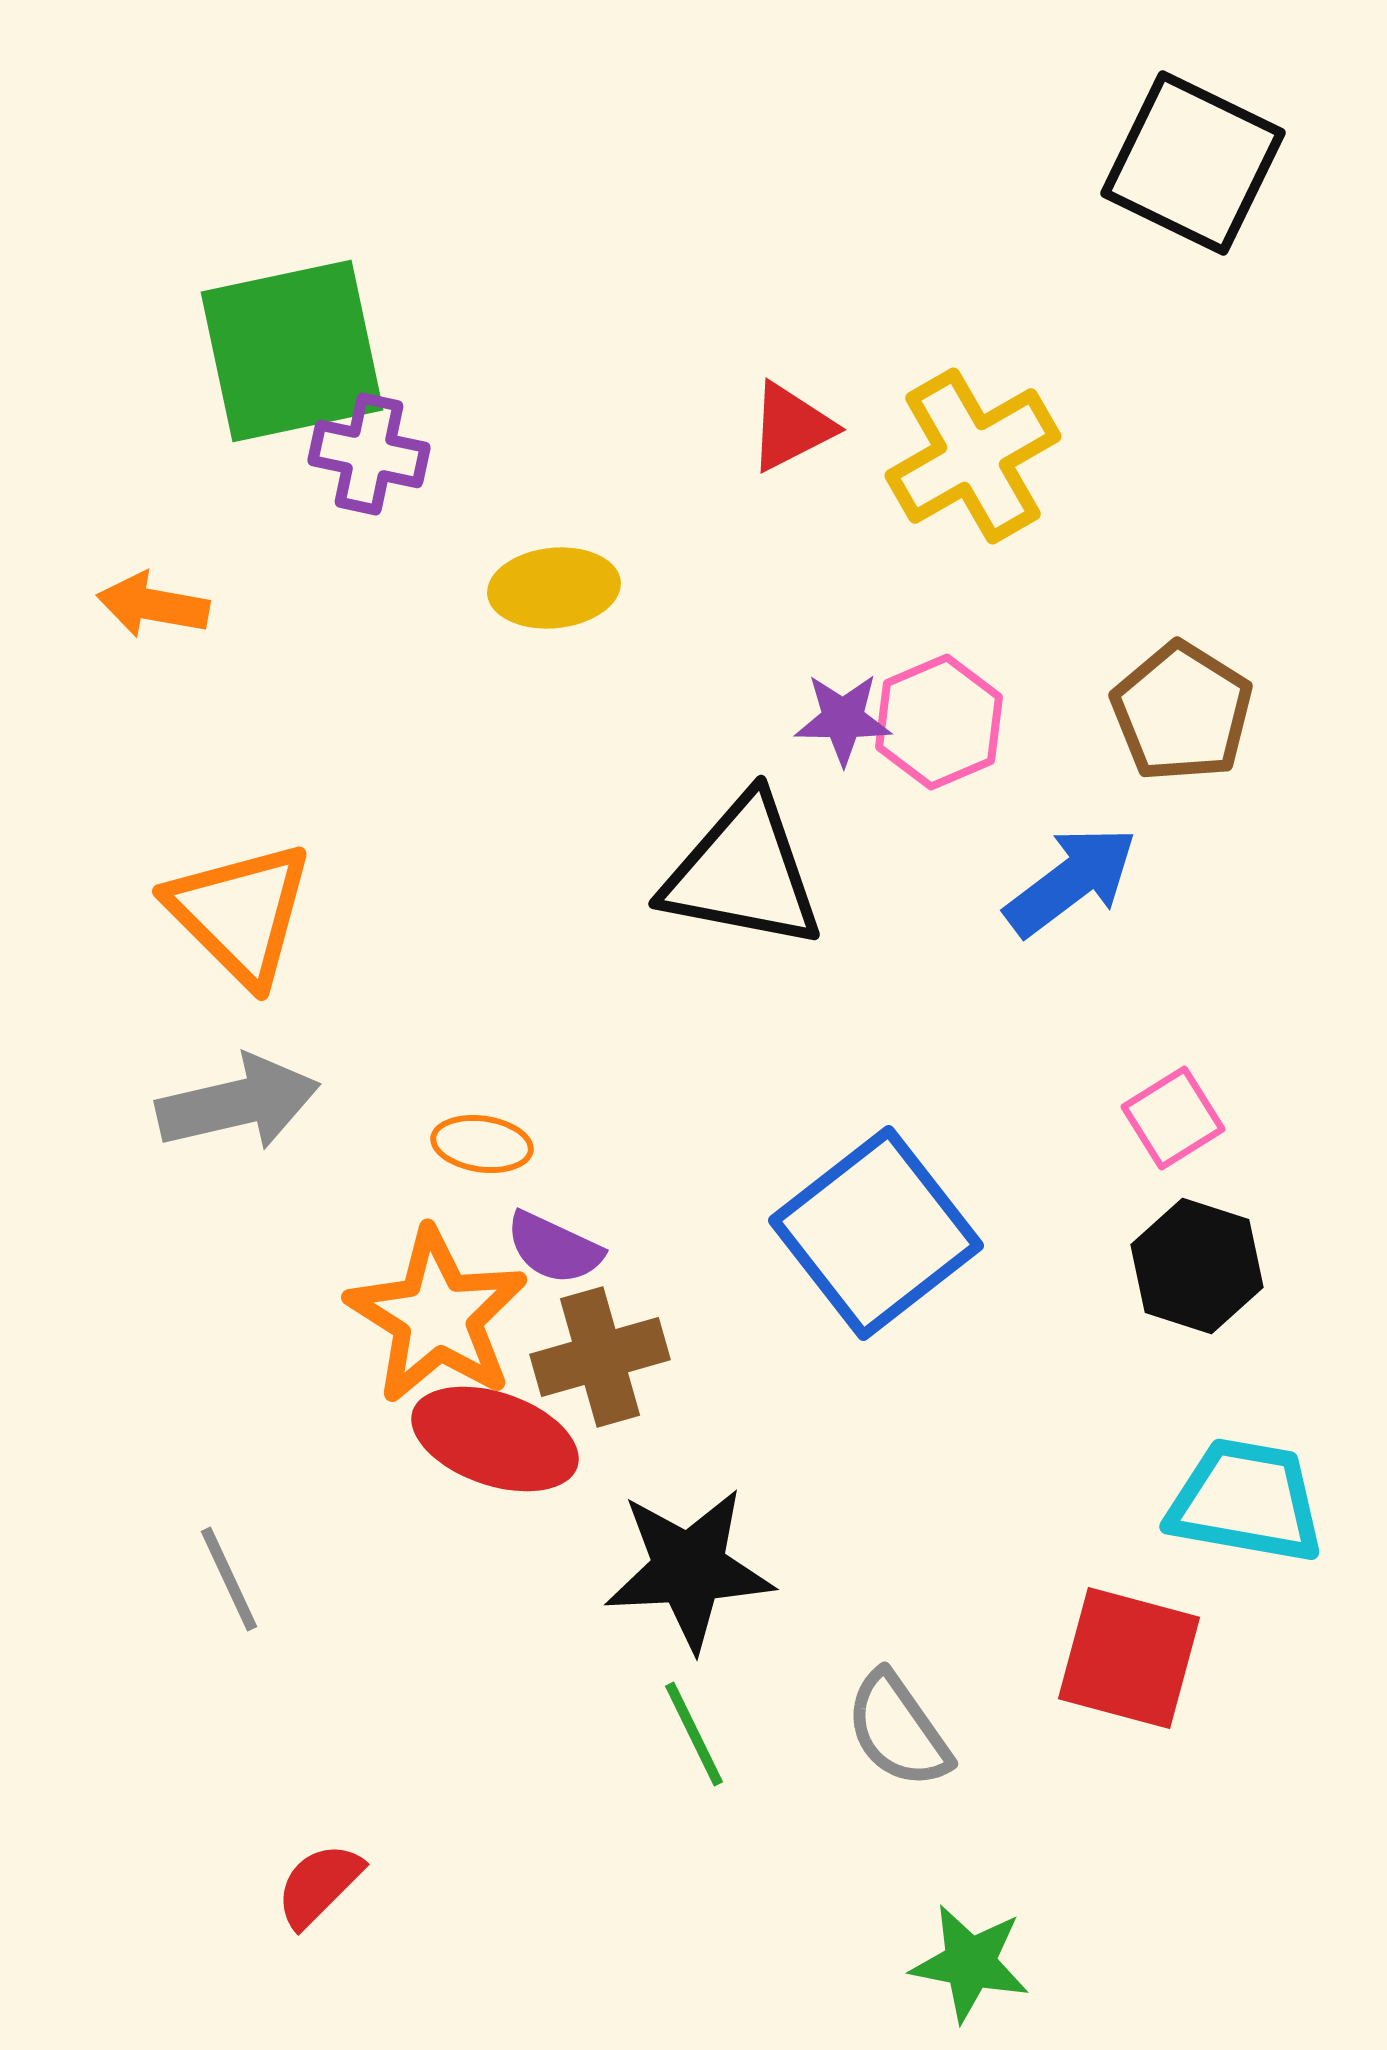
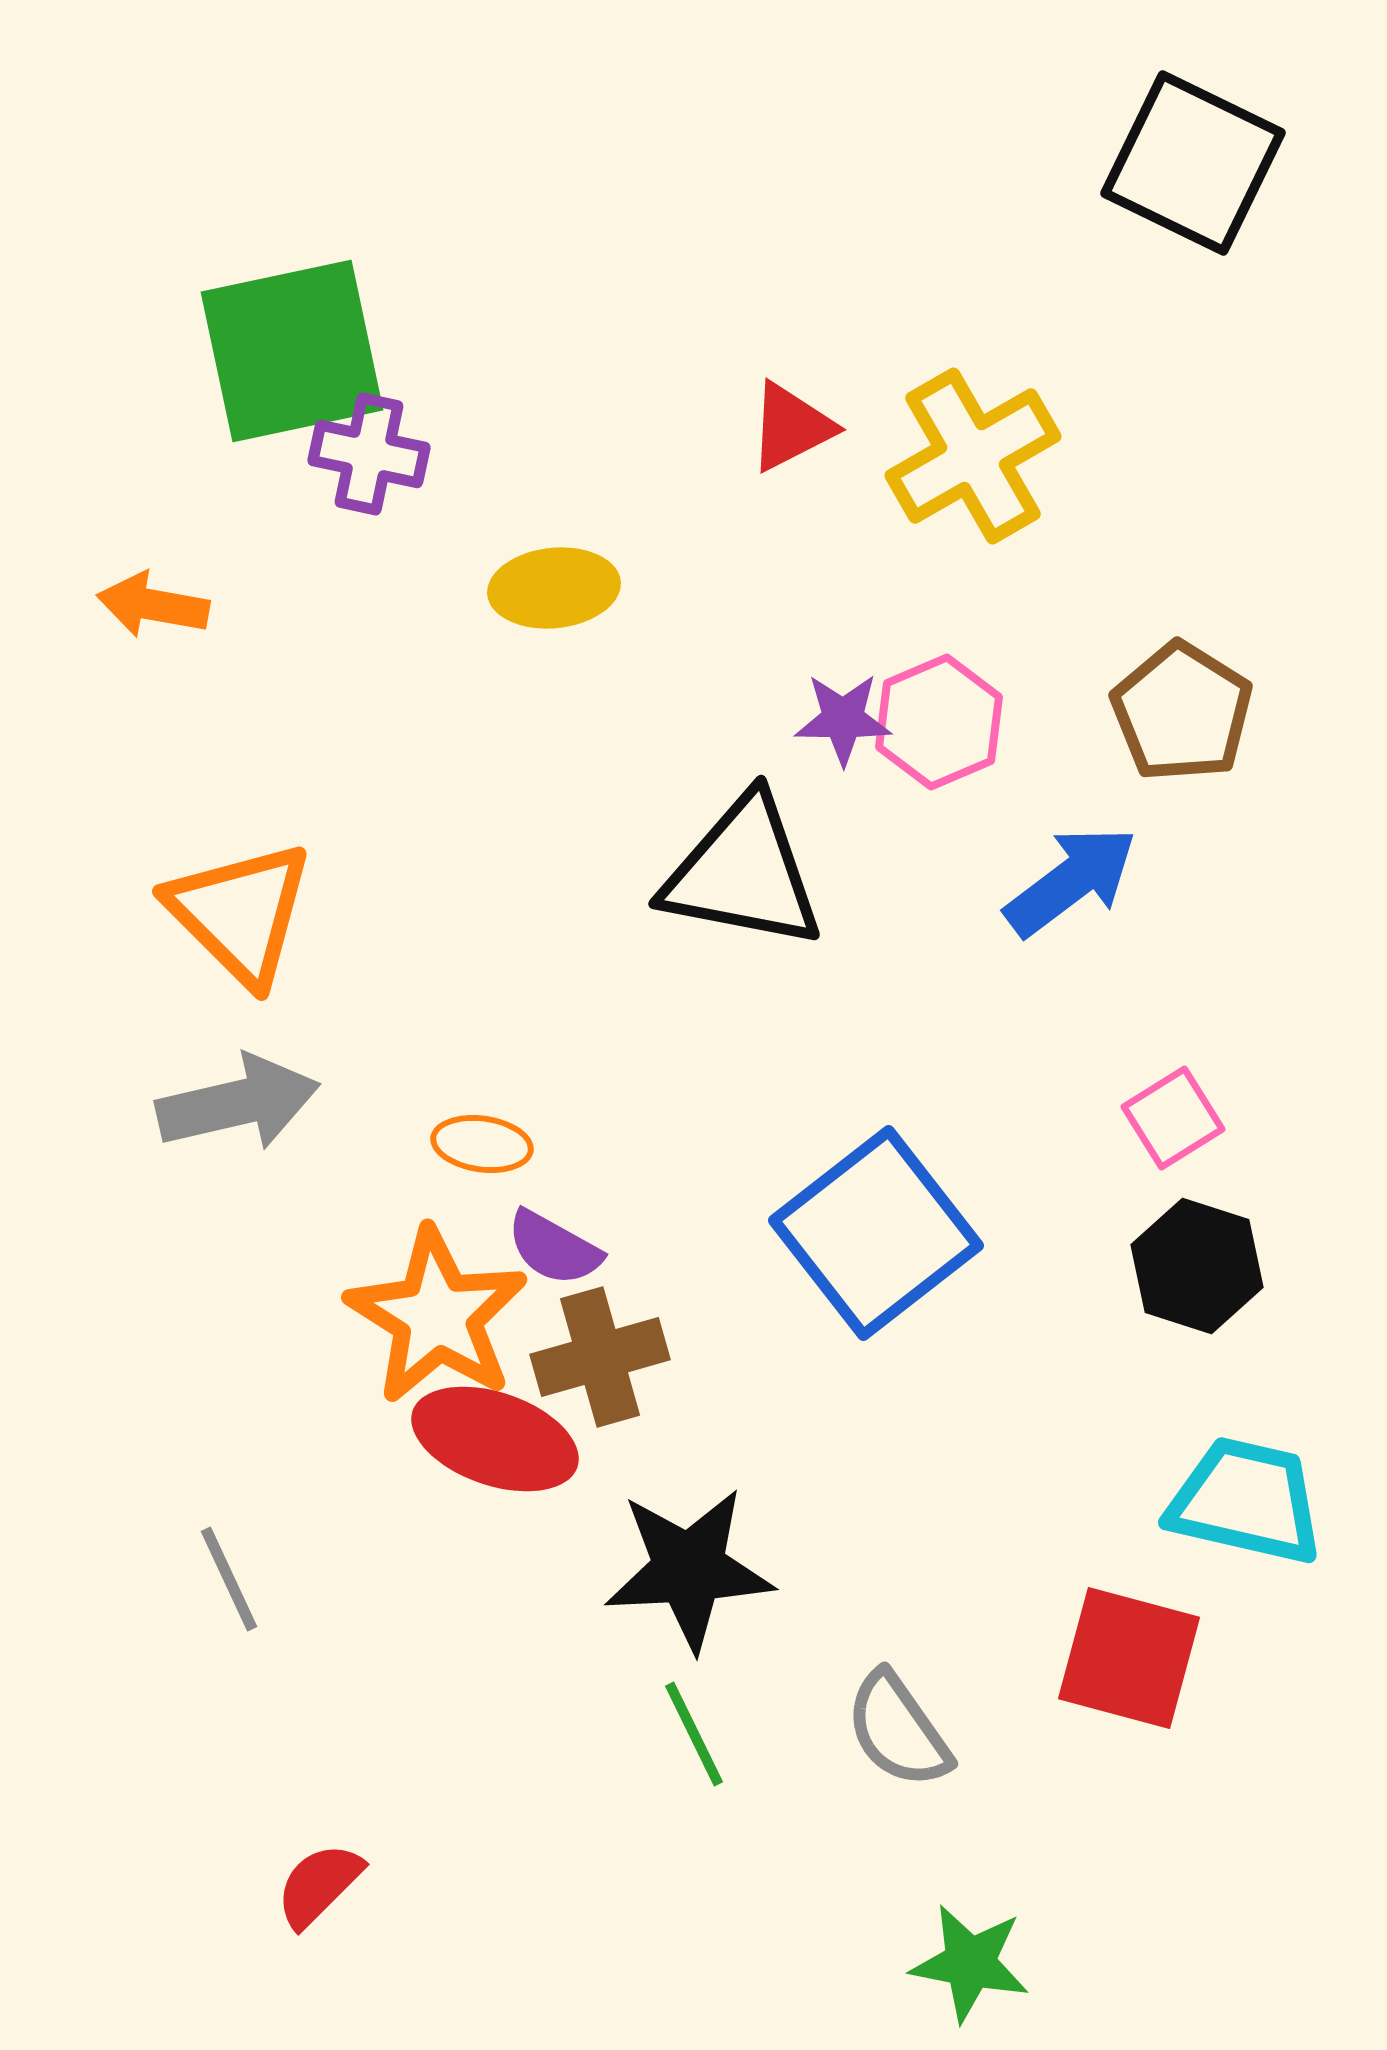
purple semicircle: rotated 4 degrees clockwise
cyan trapezoid: rotated 3 degrees clockwise
